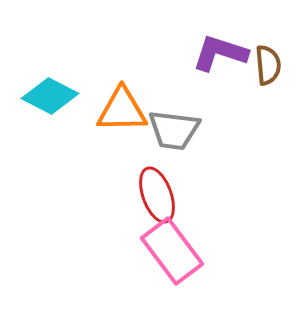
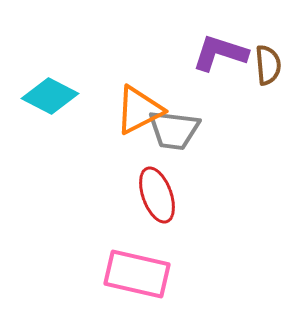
orange triangle: moved 17 px right; rotated 26 degrees counterclockwise
pink rectangle: moved 35 px left, 23 px down; rotated 40 degrees counterclockwise
